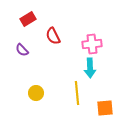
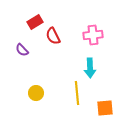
red rectangle: moved 7 px right, 3 px down
pink cross: moved 1 px right, 9 px up
